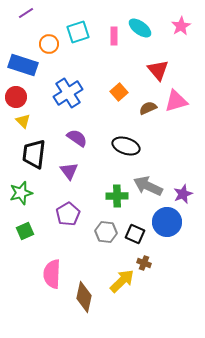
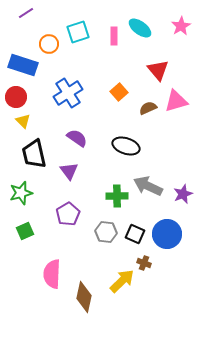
black trapezoid: rotated 20 degrees counterclockwise
blue circle: moved 12 px down
